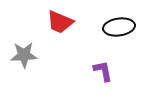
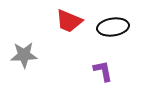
red trapezoid: moved 9 px right, 1 px up
black ellipse: moved 6 px left
